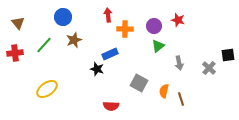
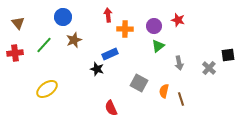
red semicircle: moved 2 px down; rotated 63 degrees clockwise
